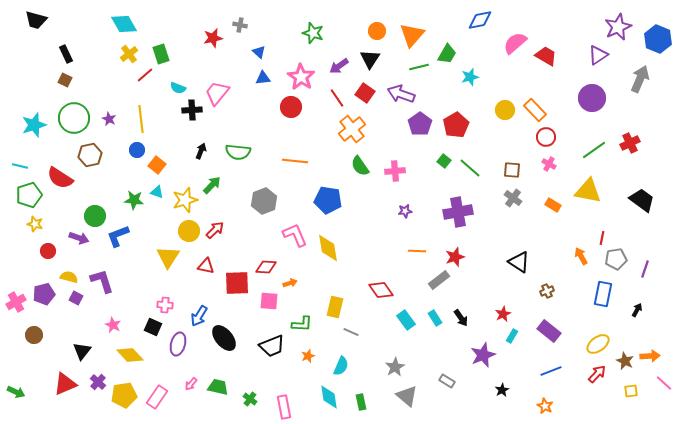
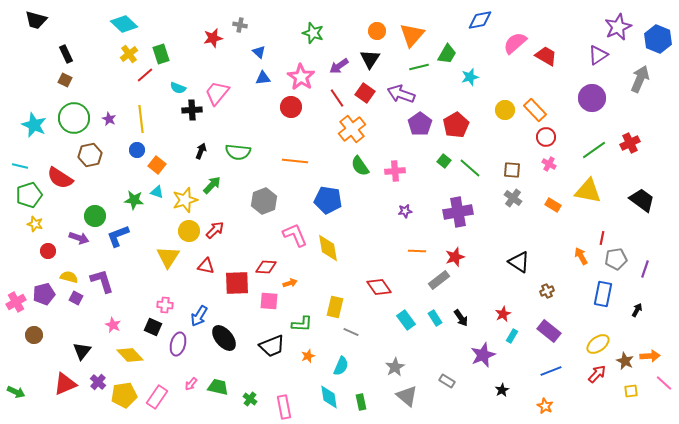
cyan diamond at (124, 24): rotated 16 degrees counterclockwise
cyan star at (34, 125): rotated 30 degrees counterclockwise
red diamond at (381, 290): moved 2 px left, 3 px up
